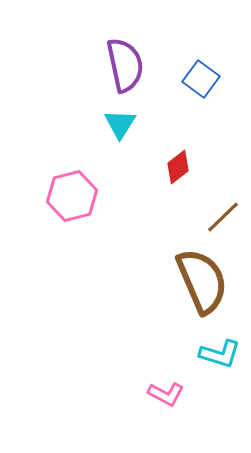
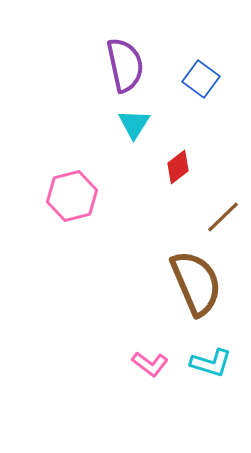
cyan triangle: moved 14 px right
brown semicircle: moved 6 px left, 2 px down
cyan L-shape: moved 9 px left, 9 px down
pink L-shape: moved 16 px left, 30 px up; rotated 9 degrees clockwise
